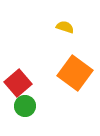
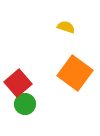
yellow semicircle: moved 1 px right
green circle: moved 2 px up
